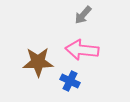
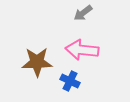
gray arrow: moved 2 px up; rotated 12 degrees clockwise
brown star: moved 1 px left
